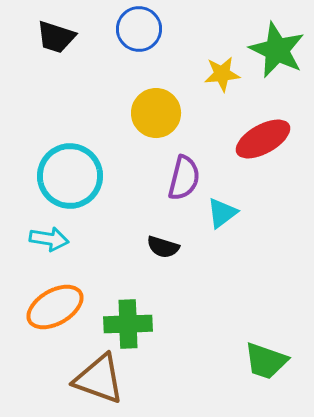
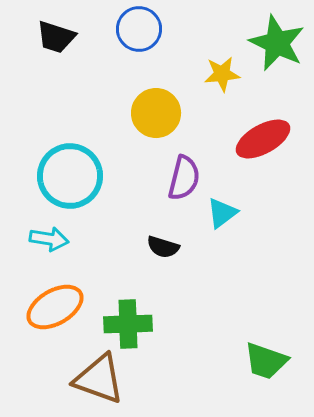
green star: moved 7 px up
